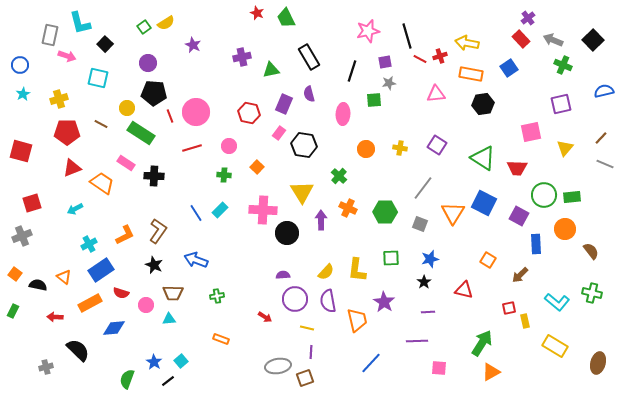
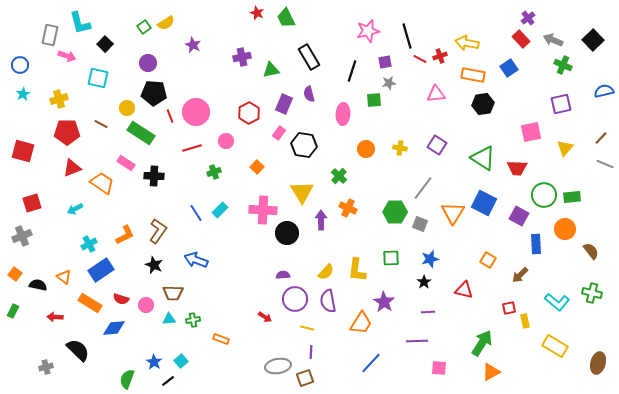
orange rectangle at (471, 74): moved 2 px right, 1 px down
red hexagon at (249, 113): rotated 20 degrees clockwise
pink circle at (229, 146): moved 3 px left, 5 px up
red square at (21, 151): moved 2 px right
green cross at (224, 175): moved 10 px left, 3 px up; rotated 24 degrees counterclockwise
green hexagon at (385, 212): moved 10 px right
red semicircle at (121, 293): moved 6 px down
green cross at (217, 296): moved 24 px left, 24 px down
orange rectangle at (90, 303): rotated 60 degrees clockwise
orange trapezoid at (357, 320): moved 4 px right, 3 px down; rotated 45 degrees clockwise
